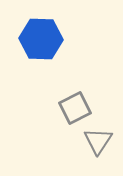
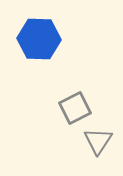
blue hexagon: moved 2 px left
